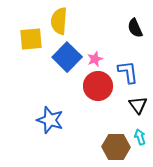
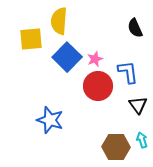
cyan arrow: moved 2 px right, 3 px down
